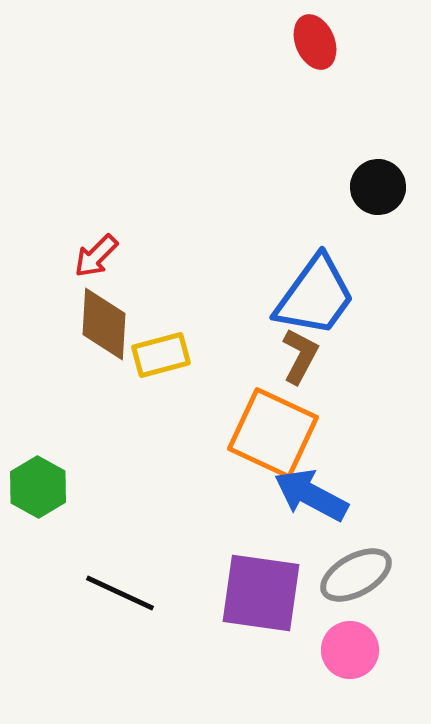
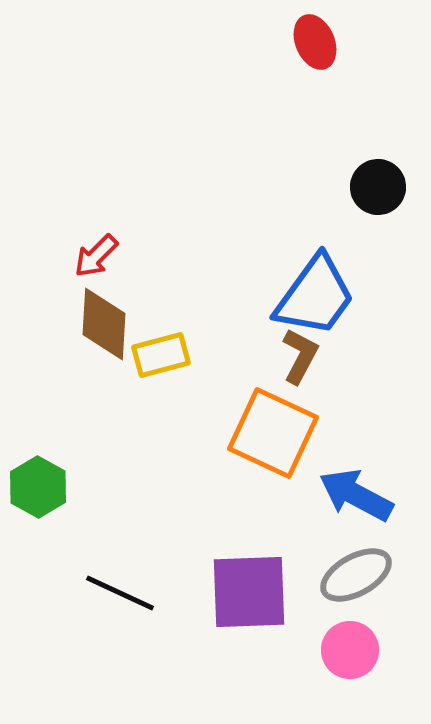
blue arrow: moved 45 px right
purple square: moved 12 px left, 1 px up; rotated 10 degrees counterclockwise
